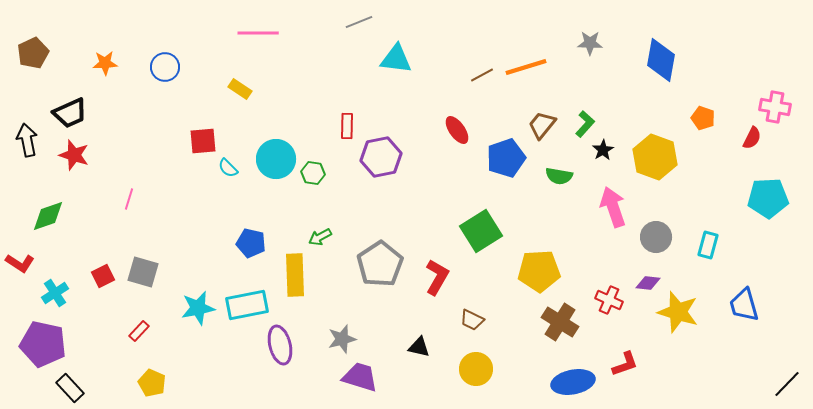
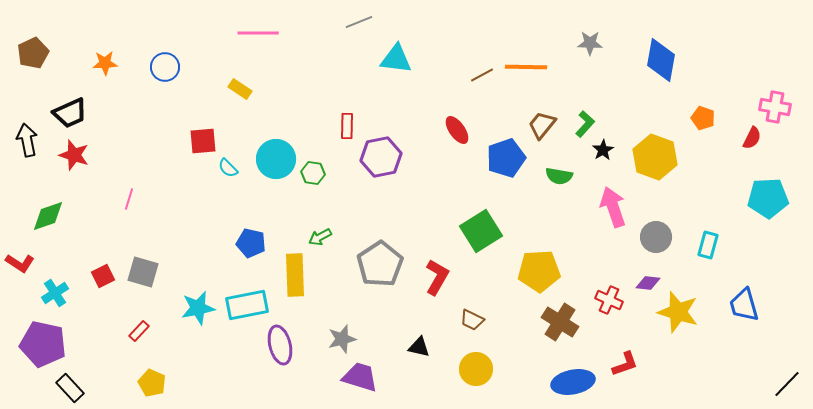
orange line at (526, 67): rotated 18 degrees clockwise
